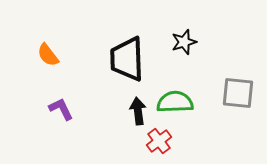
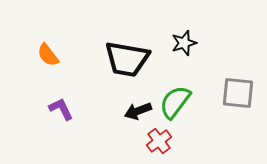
black star: moved 1 px down
black trapezoid: rotated 78 degrees counterclockwise
green semicircle: rotated 51 degrees counterclockwise
black arrow: rotated 104 degrees counterclockwise
